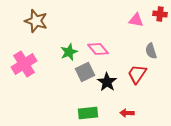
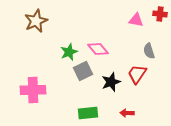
brown star: rotated 30 degrees clockwise
gray semicircle: moved 2 px left
pink cross: moved 9 px right, 26 px down; rotated 30 degrees clockwise
gray square: moved 2 px left, 1 px up
black star: moved 4 px right; rotated 18 degrees clockwise
